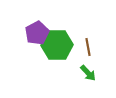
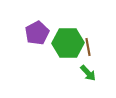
green hexagon: moved 11 px right, 2 px up
